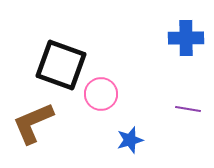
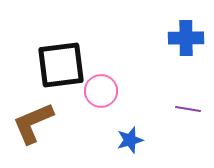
black square: rotated 27 degrees counterclockwise
pink circle: moved 3 px up
